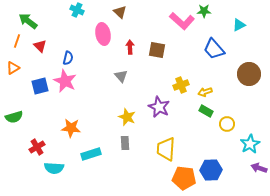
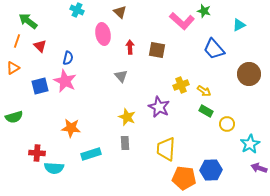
green star: rotated 16 degrees clockwise
yellow arrow: moved 1 px left, 1 px up; rotated 128 degrees counterclockwise
red cross: moved 6 px down; rotated 35 degrees clockwise
